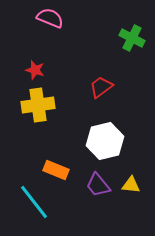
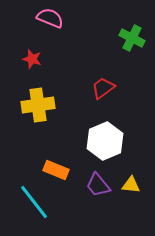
red star: moved 3 px left, 11 px up
red trapezoid: moved 2 px right, 1 px down
white hexagon: rotated 9 degrees counterclockwise
